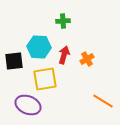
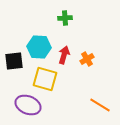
green cross: moved 2 px right, 3 px up
yellow square: rotated 25 degrees clockwise
orange line: moved 3 px left, 4 px down
